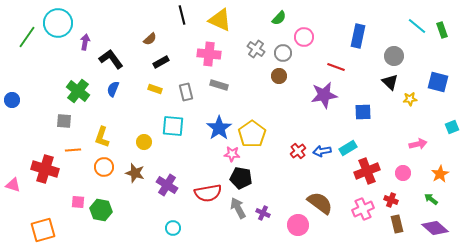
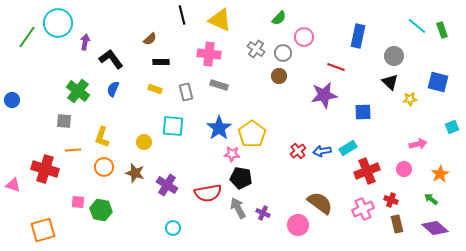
black rectangle at (161, 62): rotated 28 degrees clockwise
pink circle at (403, 173): moved 1 px right, 4 px up
